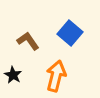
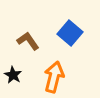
orange arrow: moved 2 px left, 1 px down
